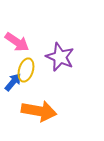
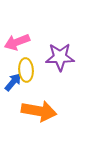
pink arrow: rotated 125 degrees clockwise
purple star: rotated 24 degrees counterclockwise
yellow ellipse: rotated 20 degrees counterclockwise
